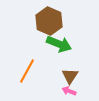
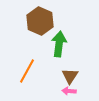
brown hexagon: moved 9 px left
green arrow: rotated 105 degrees counterclockwise
pink arrow: rotated 16 degrees counterclockwise
